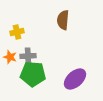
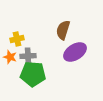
brown semicircle: moved 10 px down; rotated 12 degrees clockwise
yellow cross: moved 7 px down
purple ellipse: moved 27 px up; rotated 10 degrees clockwise
